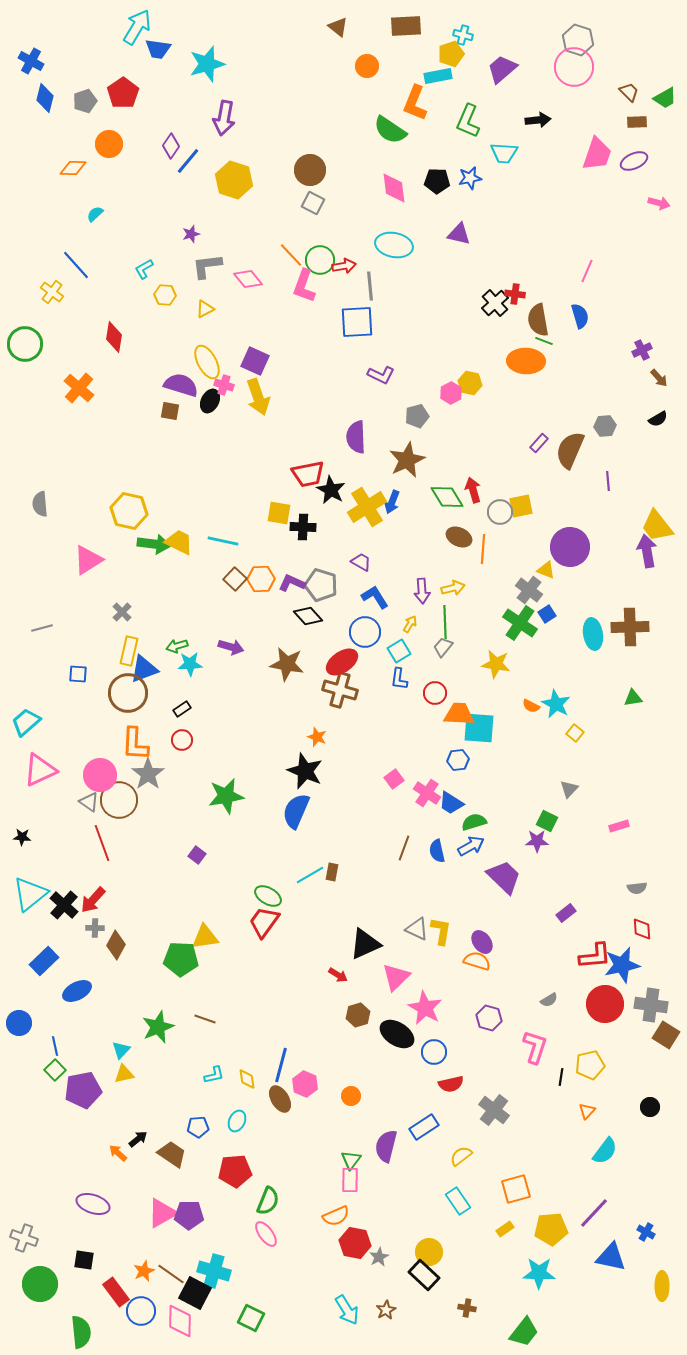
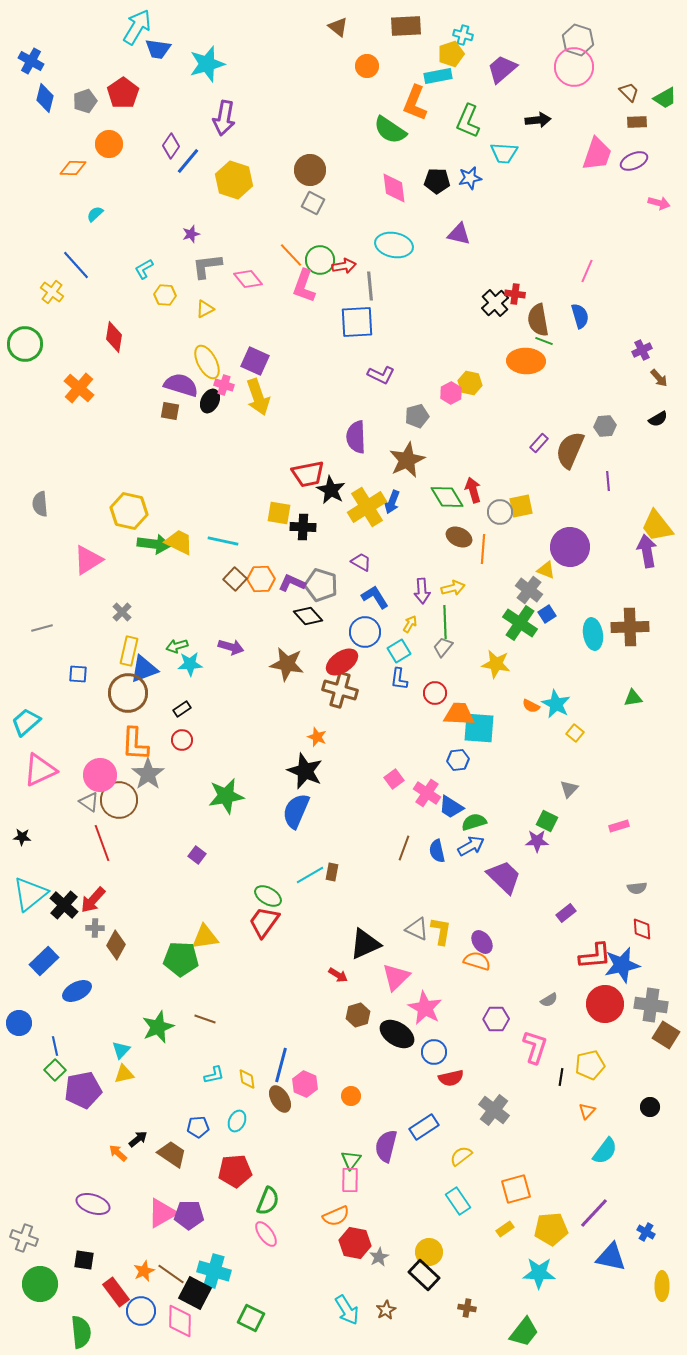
blue trapezoid at (451, 803): moved 4 px down
purple hexagon at (489, 1018): moved 7 px right, 1 px down; rotated 15 degrees counterclockwise
red semicircle at (451, 1084): moved 6 px up
